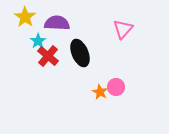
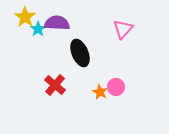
cyan star: moved 12 px up
red cross: moved 7 px right, 29 px down
